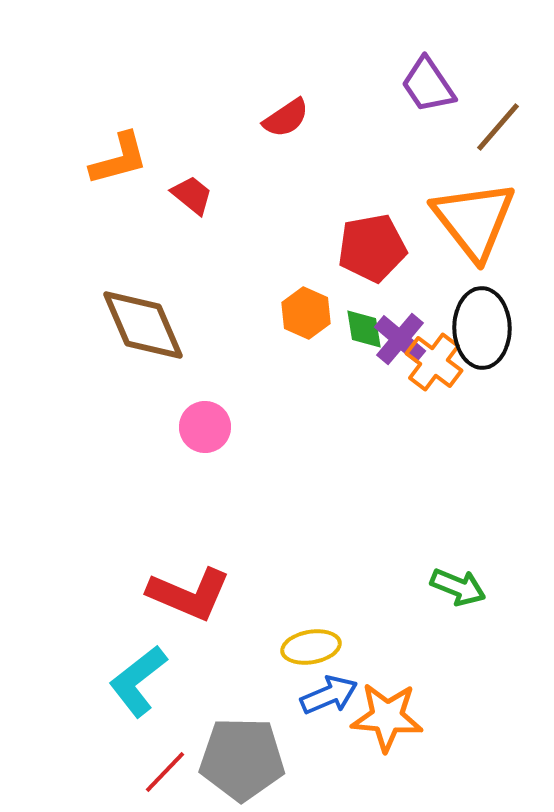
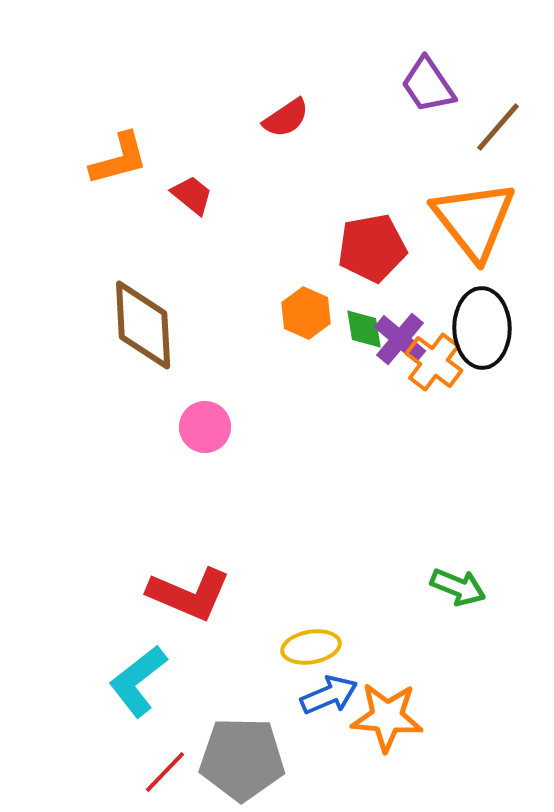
brown diamond: rotated 20 degrees clockwise
